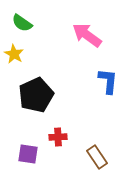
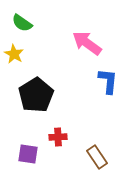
pink arrow: moved 8 px down
black pentagon: rotated 8 degrees counterclockwise
